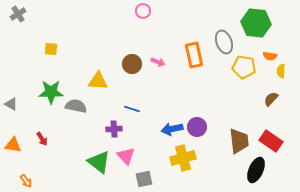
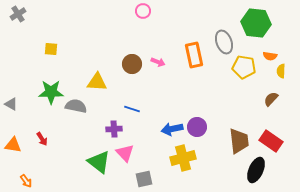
yellow triangle: moved 1 px left, 1 px down
pink triangle: moved 1 px left, 3 px up
